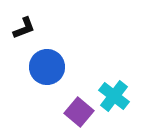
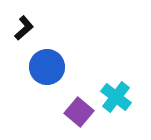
black L-shape: rotated 20 degrees counterclockwise
cyan cross: moved 2 px right, 1 px down
